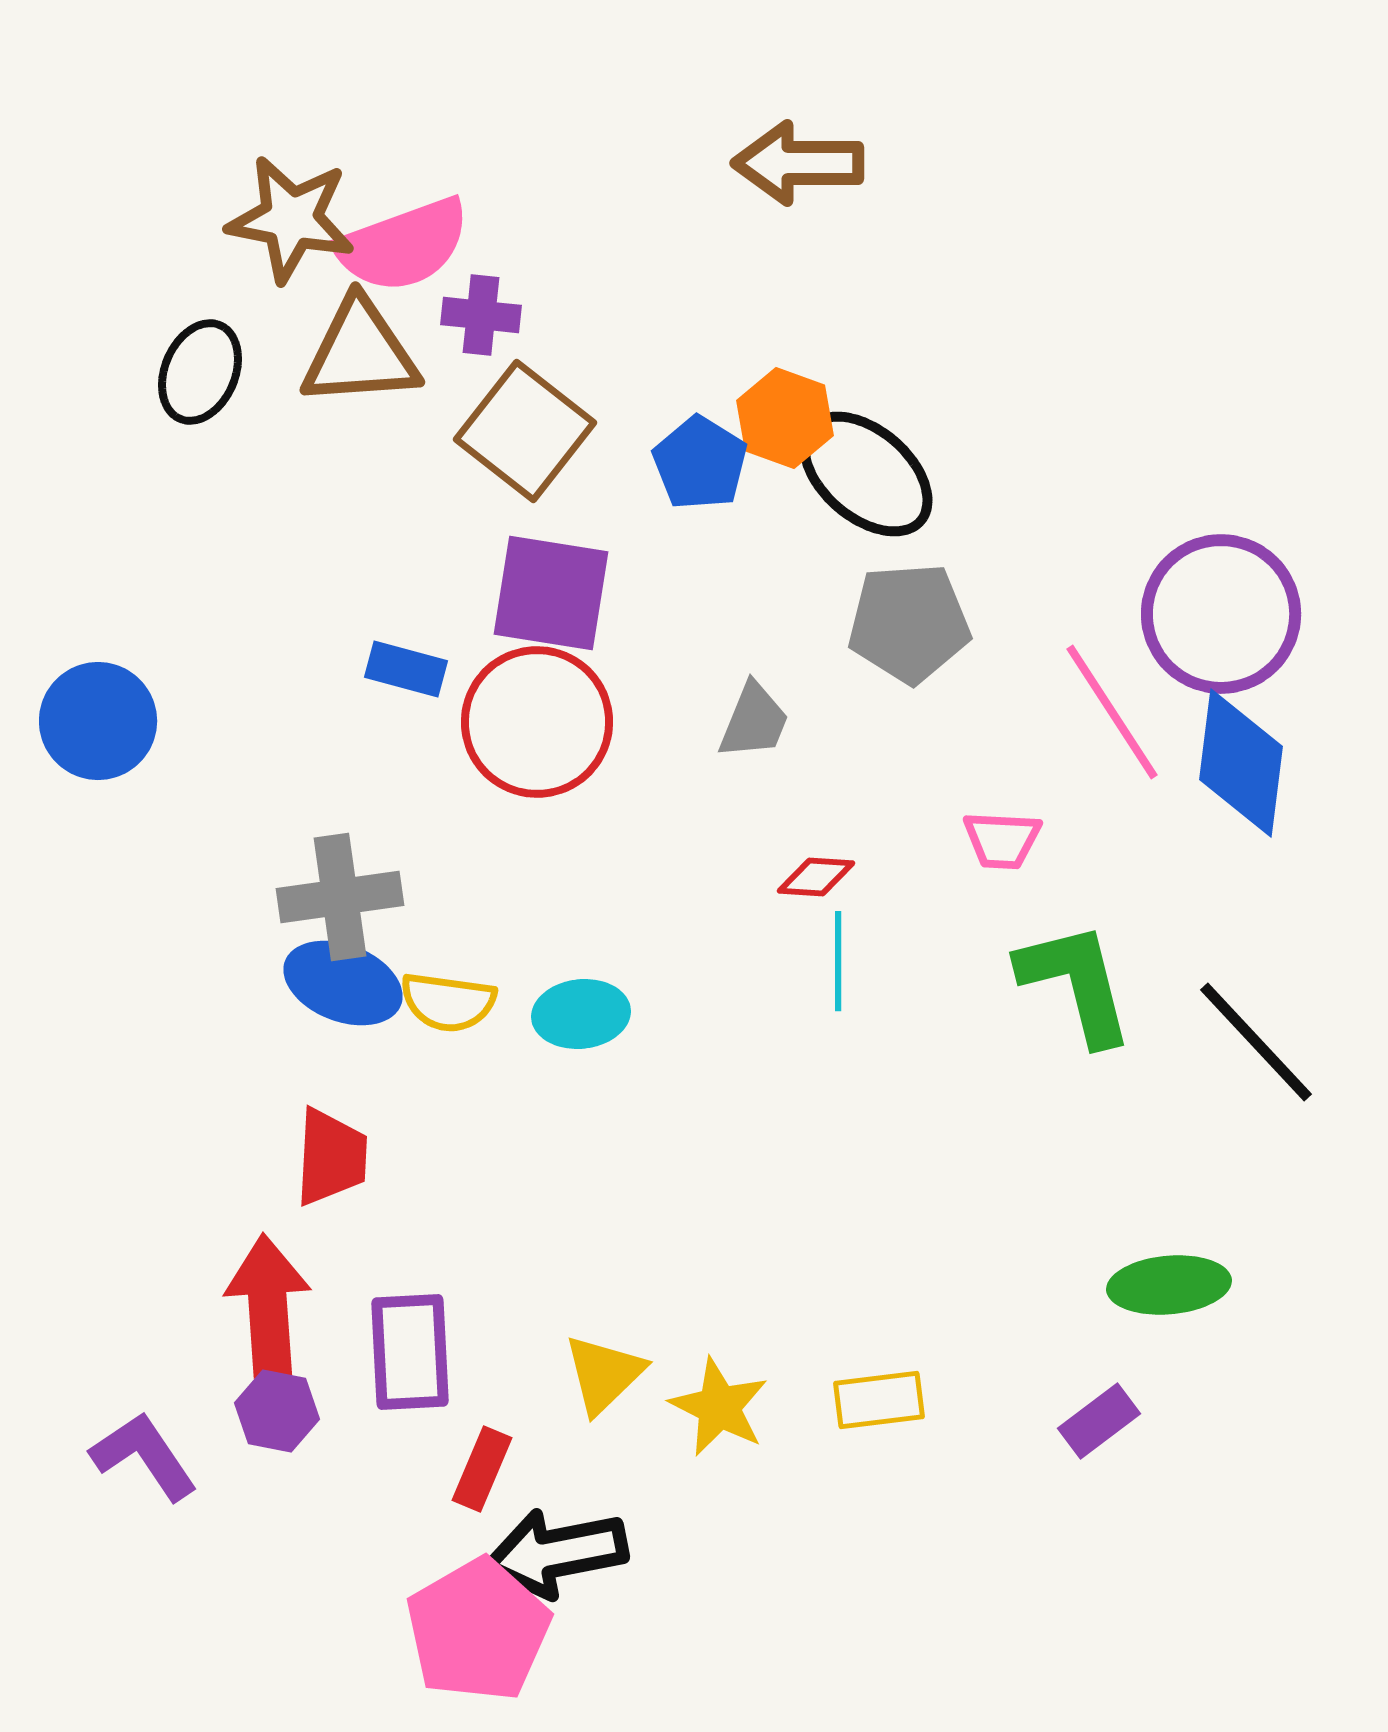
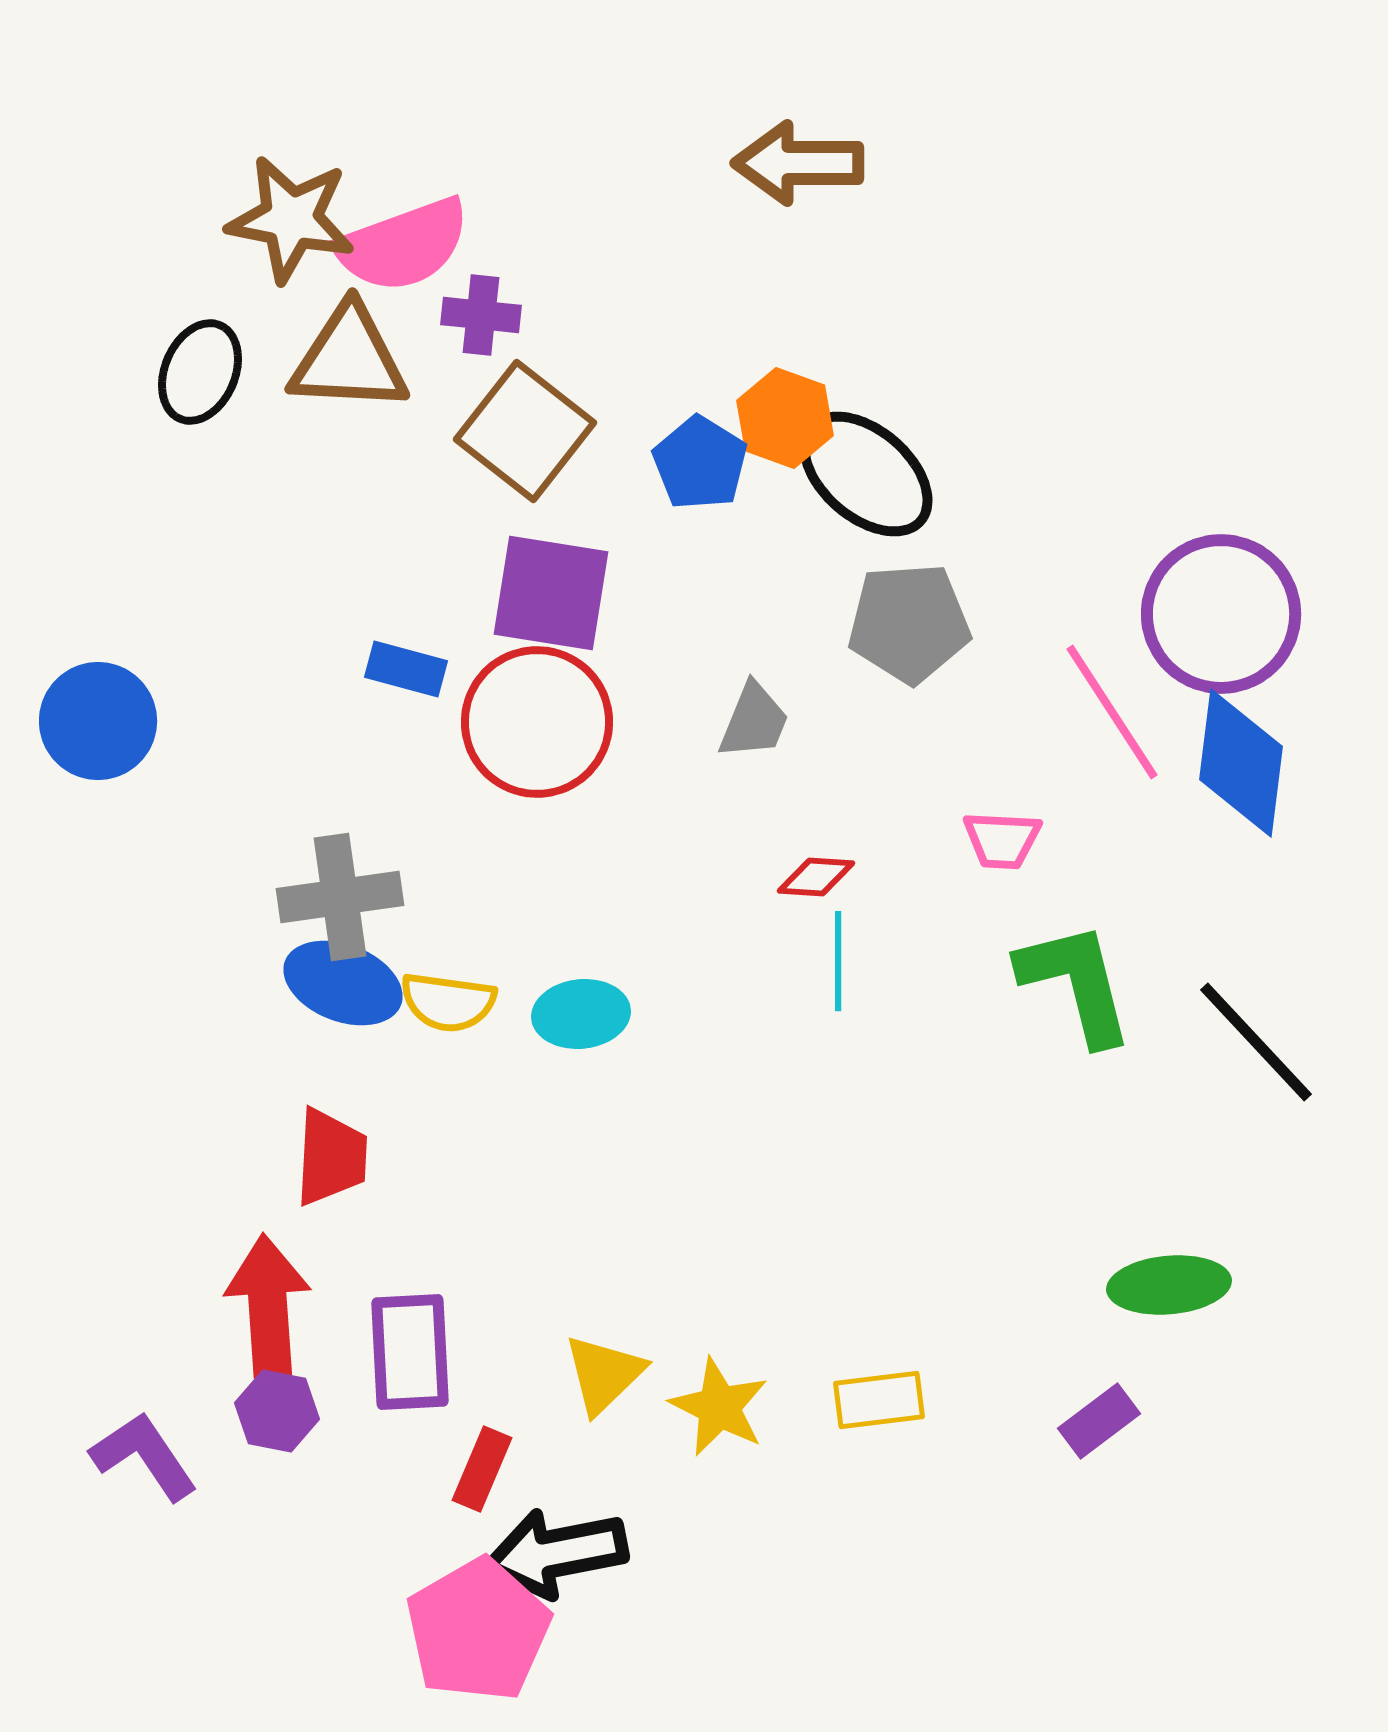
brown triangle at (360, 353): moved 11 px left, 6 px down; rotated 7 degrees clockwise
